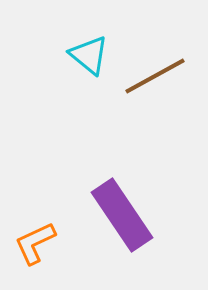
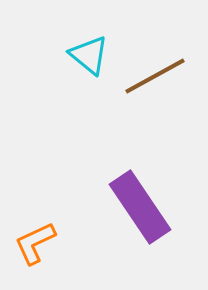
purple rectangle: moved 18 px right, 8 px up
